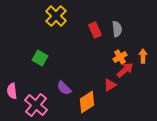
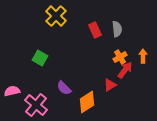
red arrow: rotated 12 degrees counterclockwise
pink semicircle: rotated 84 degrees clockwise
